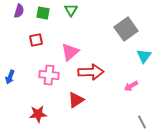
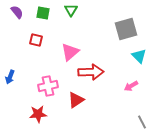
purple semicircle: moved 2 px left, 1 px down; rotated 56 degrees counterclockwise
gray square: rotated 20 degrees clockwise
red square: rotated 24 degrees clockwise
cyan triangle: moved 5 px left; rotated 21 degrees counterclockwise
pink cross: moved 1 px left, 11 px down; rotated 18 degrees counterclockwise
